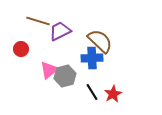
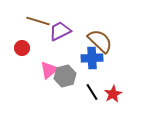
red circle: moved 1 px right, 1 px up
